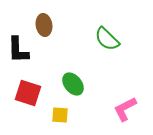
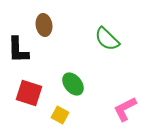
red square: moved 1 px right
yellow square: rotated 24 degrees clockwise
